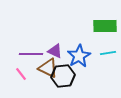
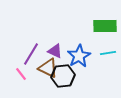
purple line: rotated 60 degrees counterclockwise
